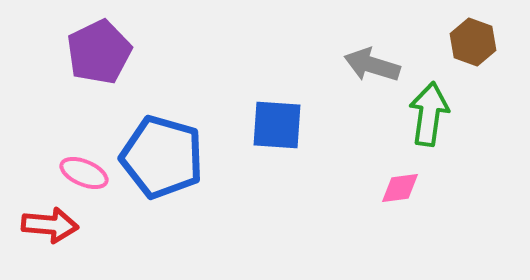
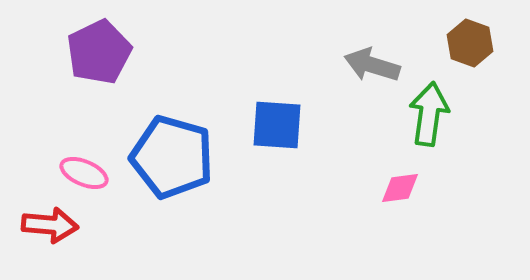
brown hexagon: moved 3 px left, 1 px down
blue pentagon: moved 10 px right
